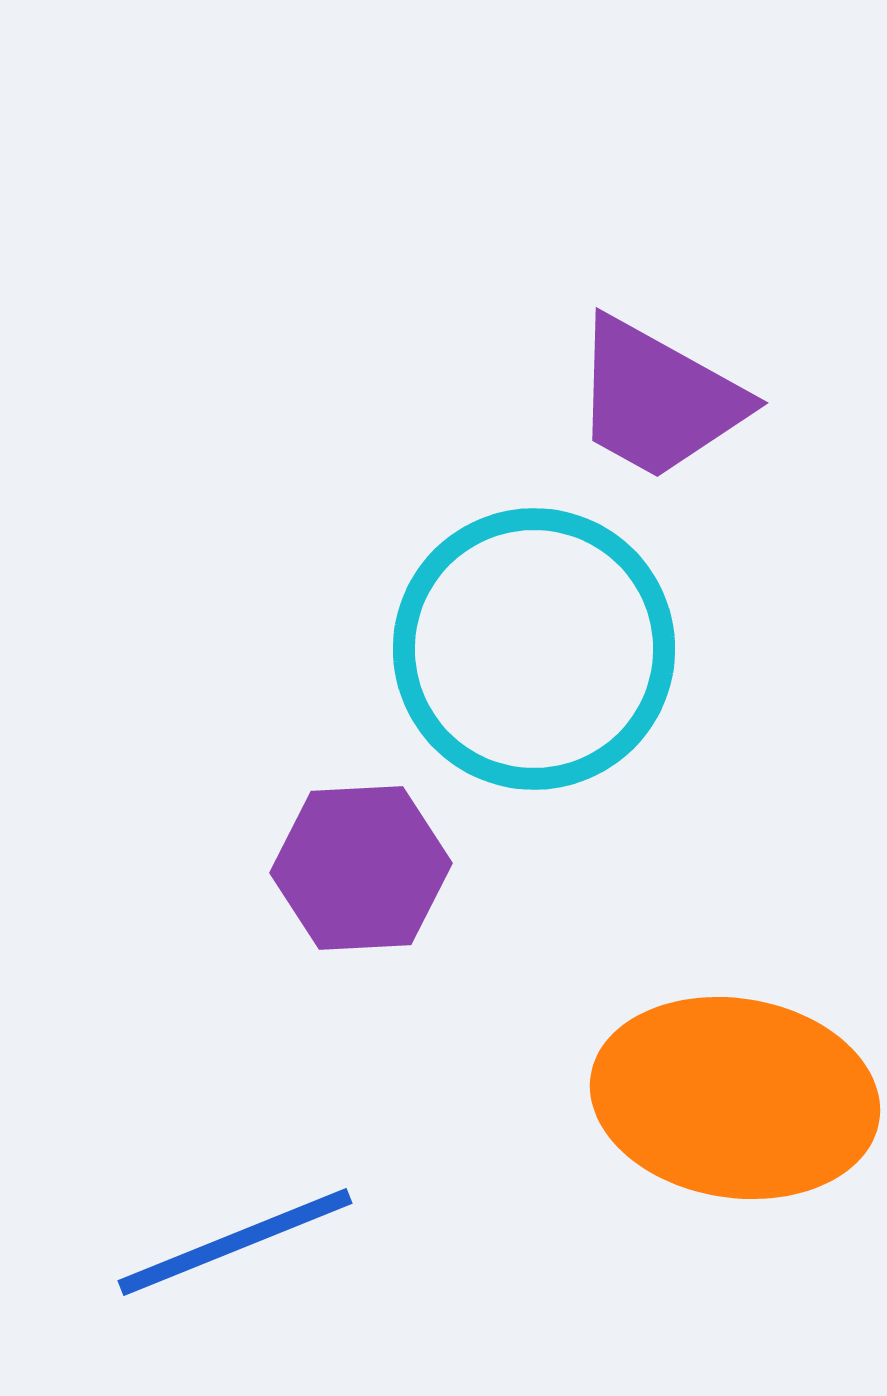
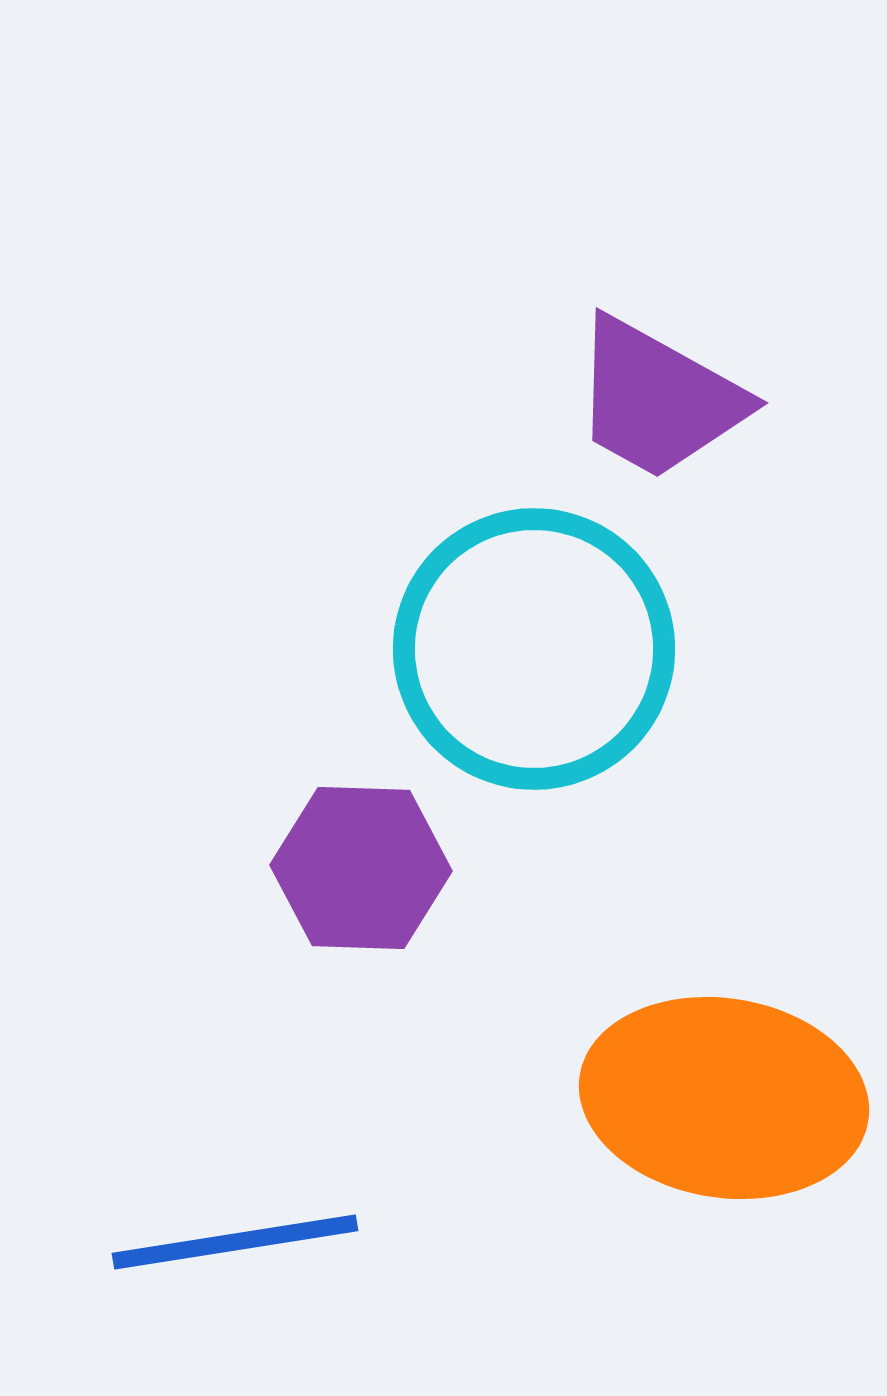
purple hexagon: rotated 5 degrees clockwise
orange ellipse: moved 11 px left
blue line: rotated 13 degrees clockwise
